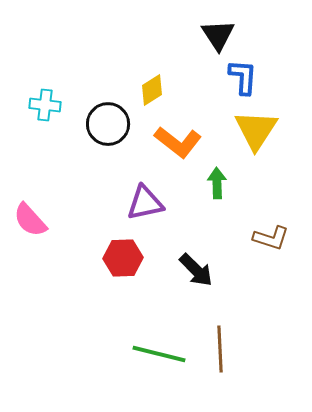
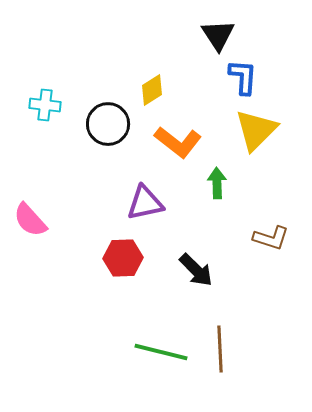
yellow triangle: rotated 12 degrees clockwise
green line: moved 2 px right, 2 px up
